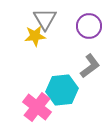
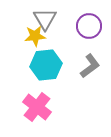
cyan hexagon: moved 16 px left, 25 px up
